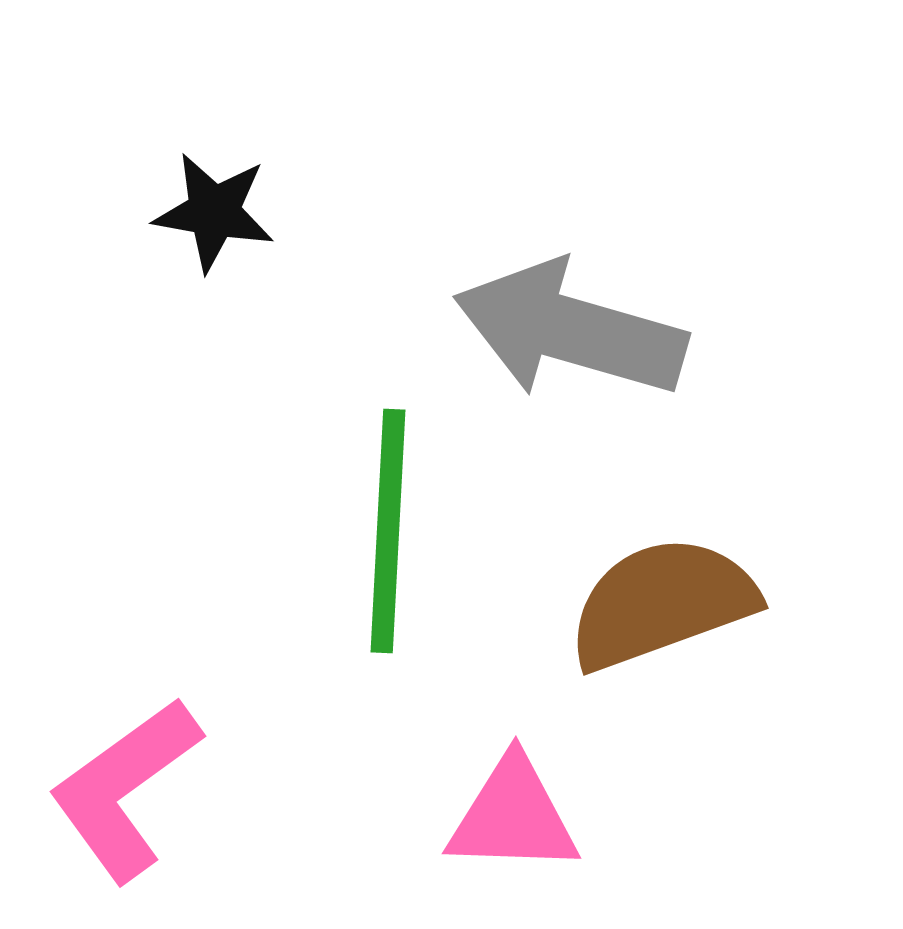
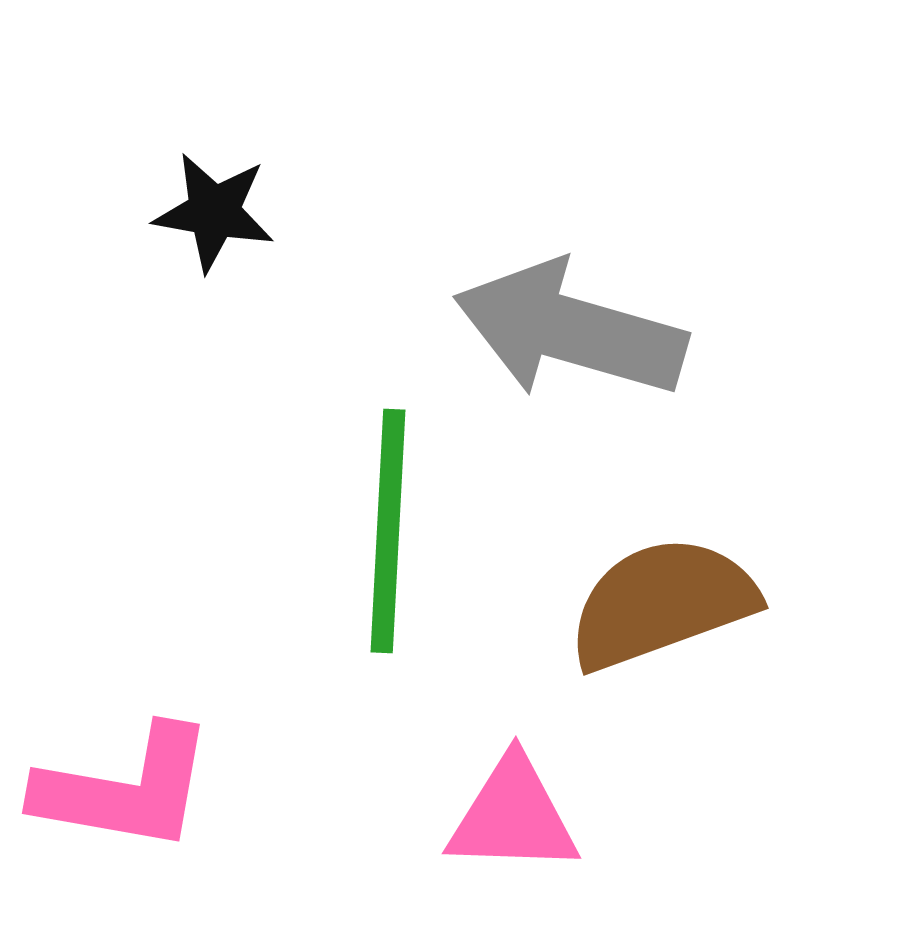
pink L-shape: rotated 134 degrees counterclockwise
